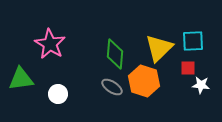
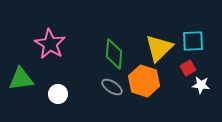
green diamond: moved 1 px left
red square: rotated 28 degrees counterclockwise
